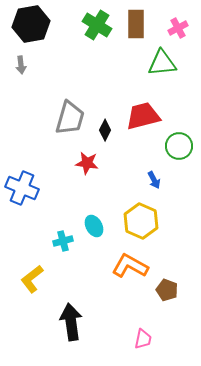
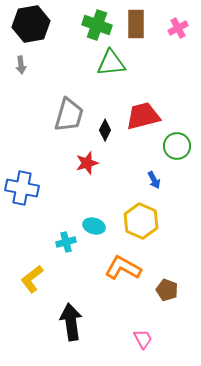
green cross: rotated 12 degrees counterclockwise
green triangle: moved 51 px left
gray trapezoid: moved 1 px left, 3 px up
green circle: moved 2 px left
red star: rotated 25 degrees counterclockwise
blue cross: rotated 12 degrees counterclockwise
cyan ellipse: rotated 45 degrees counterclockwise
cyan cross: moved 3 px right, 1 px down
orange L-shape: moved 7 px left, 2 px down
pink trapezoid: rotated 40 degrees counterclockwise
